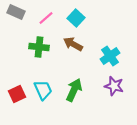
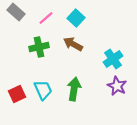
gray rectangle: rotated 18 degrees clockwise
green cross: rotated 18 degrees counterclockwise
cyan cross: moved 3 px right, 3 px down
purple star: moved 3 px right; rotated 12 degrees clockwise
green arrow: moved 1 px up; rotated 15 degrees counterclockwise
